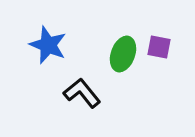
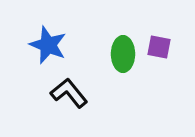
green ellipse: rotated 20 degrees counterclockwise
black L-shape: moved 13 px left
